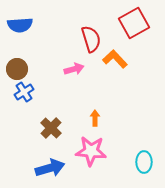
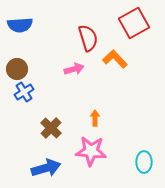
red semicircle: moved 3 px left, 1 px up
blue arrow: moved 4 px left
